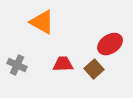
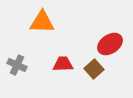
orange triangle: rotated 28 degrees counterclockwise
